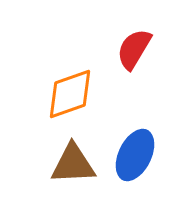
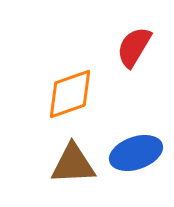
red semicircle: moved 2 px up
blue ellipse: moved 1 px right, 2 px up; rotated 45 degrees clockwise
